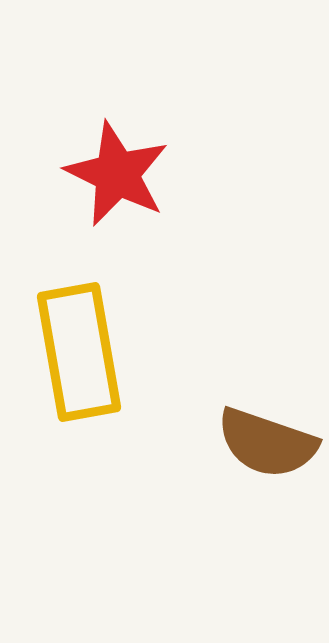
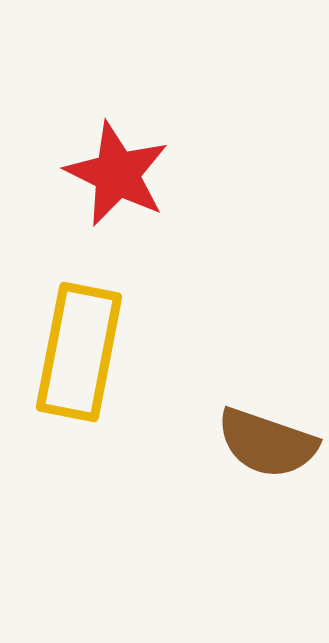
yellow rectangle: rotated 21 degrees clockwise
